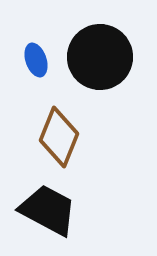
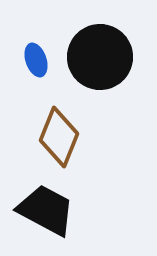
black trapezoid: moved 2 px left
